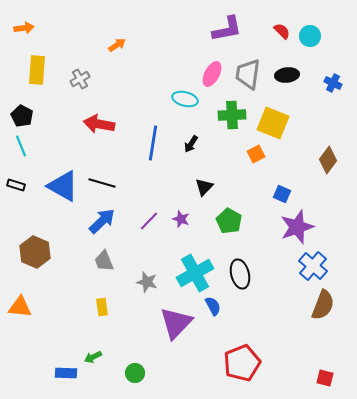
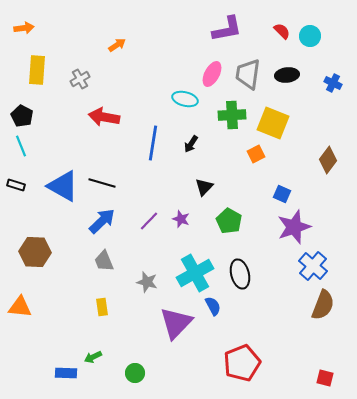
red arrow at (99, 124): moved 5 px right, 7 px up
purple star at (297, 227): moved 3 px left
brown hexagon at (35, 252): rotated 20 degrees counterclockwise
